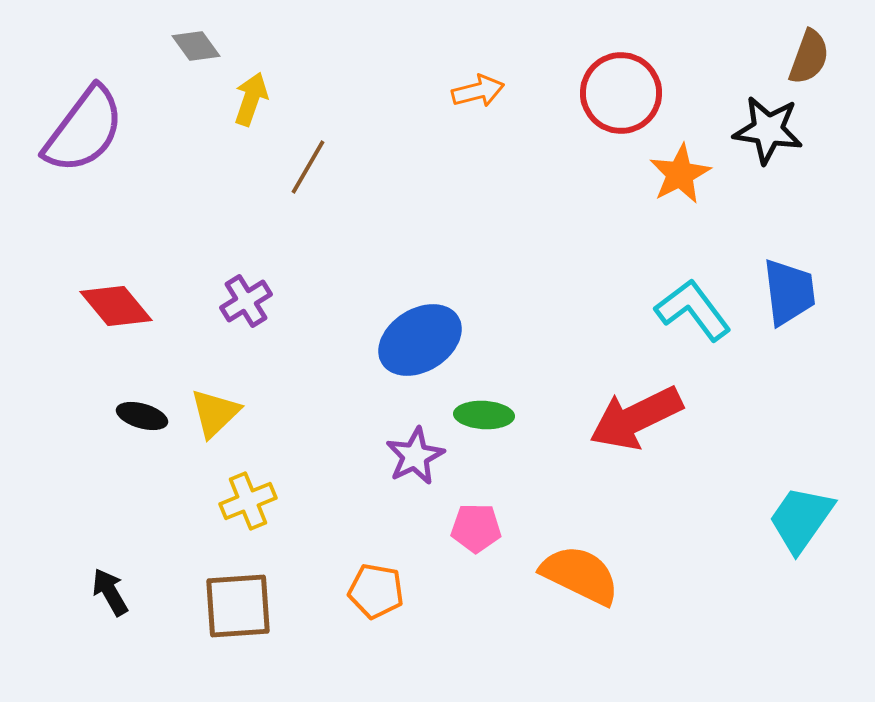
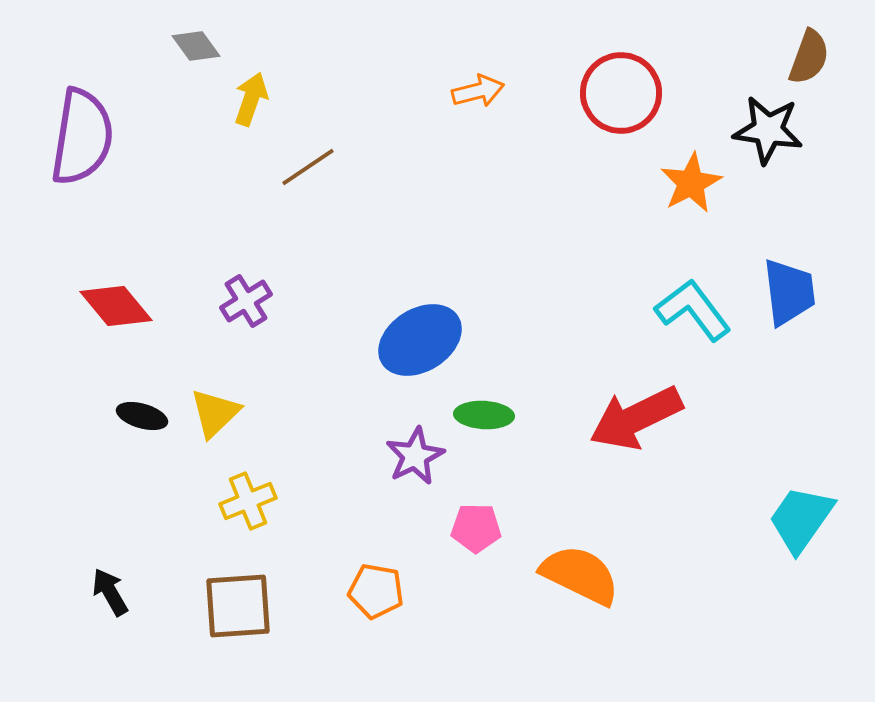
purple semicircle: moved 2 px left, 7 px down; rotated 28 degrees counterclockwise
brown line: rotated 26 degrees clockwise
orange star: moved 11 px right, 9 px down
